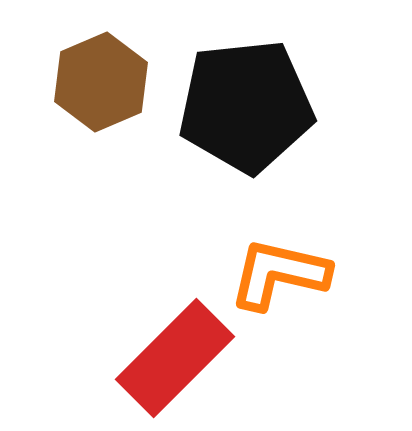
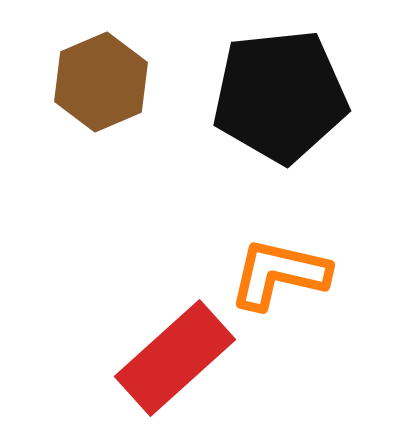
black pentagon: moved 34 px right, 10 px up
red rectangle: rotated 3 degrees clockwise
